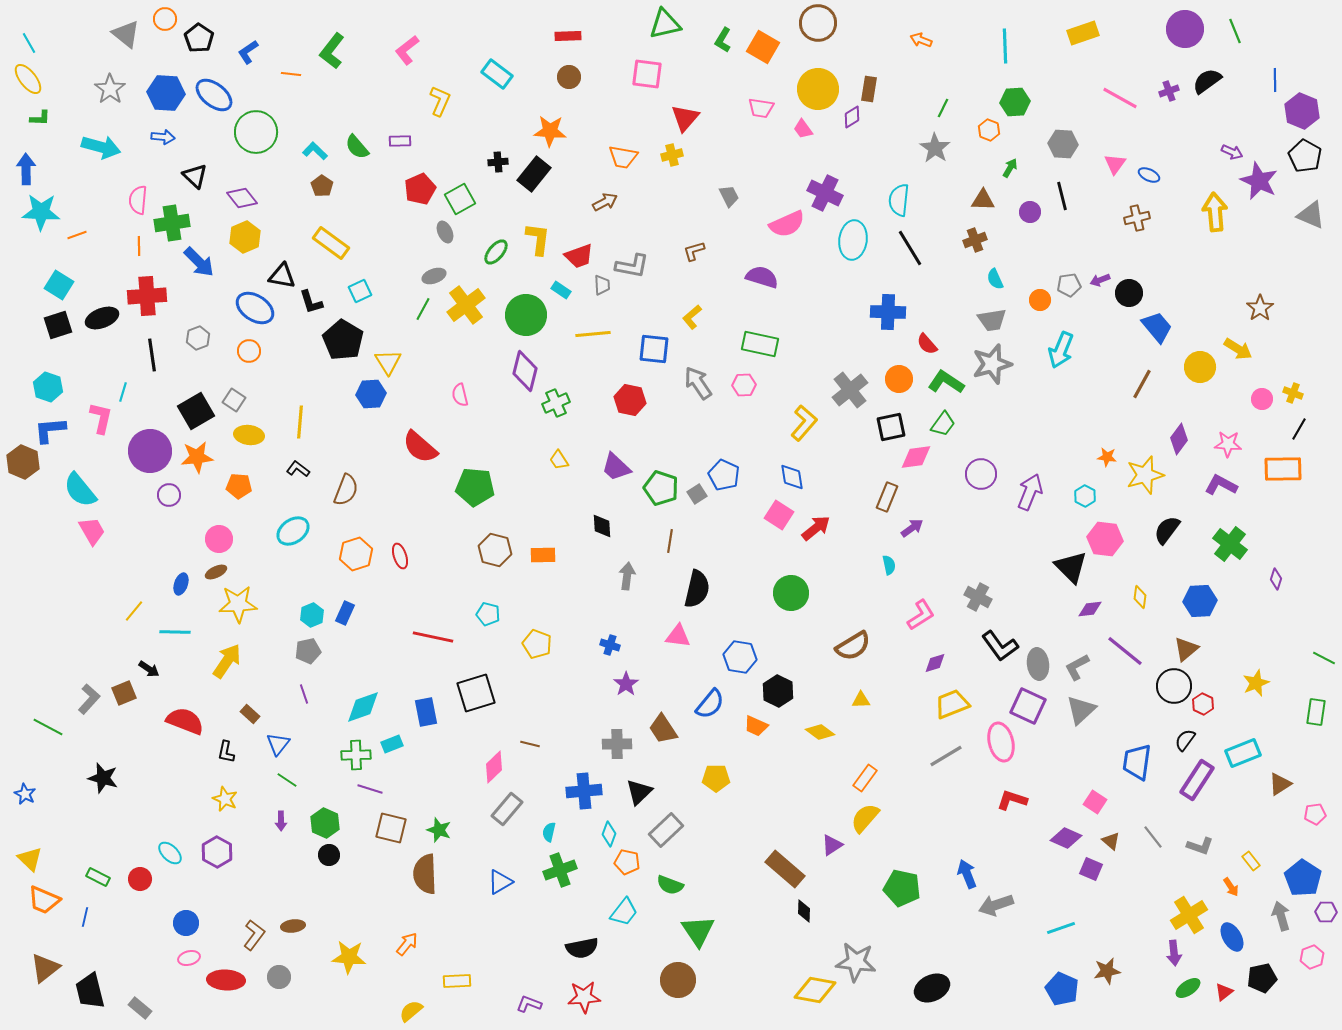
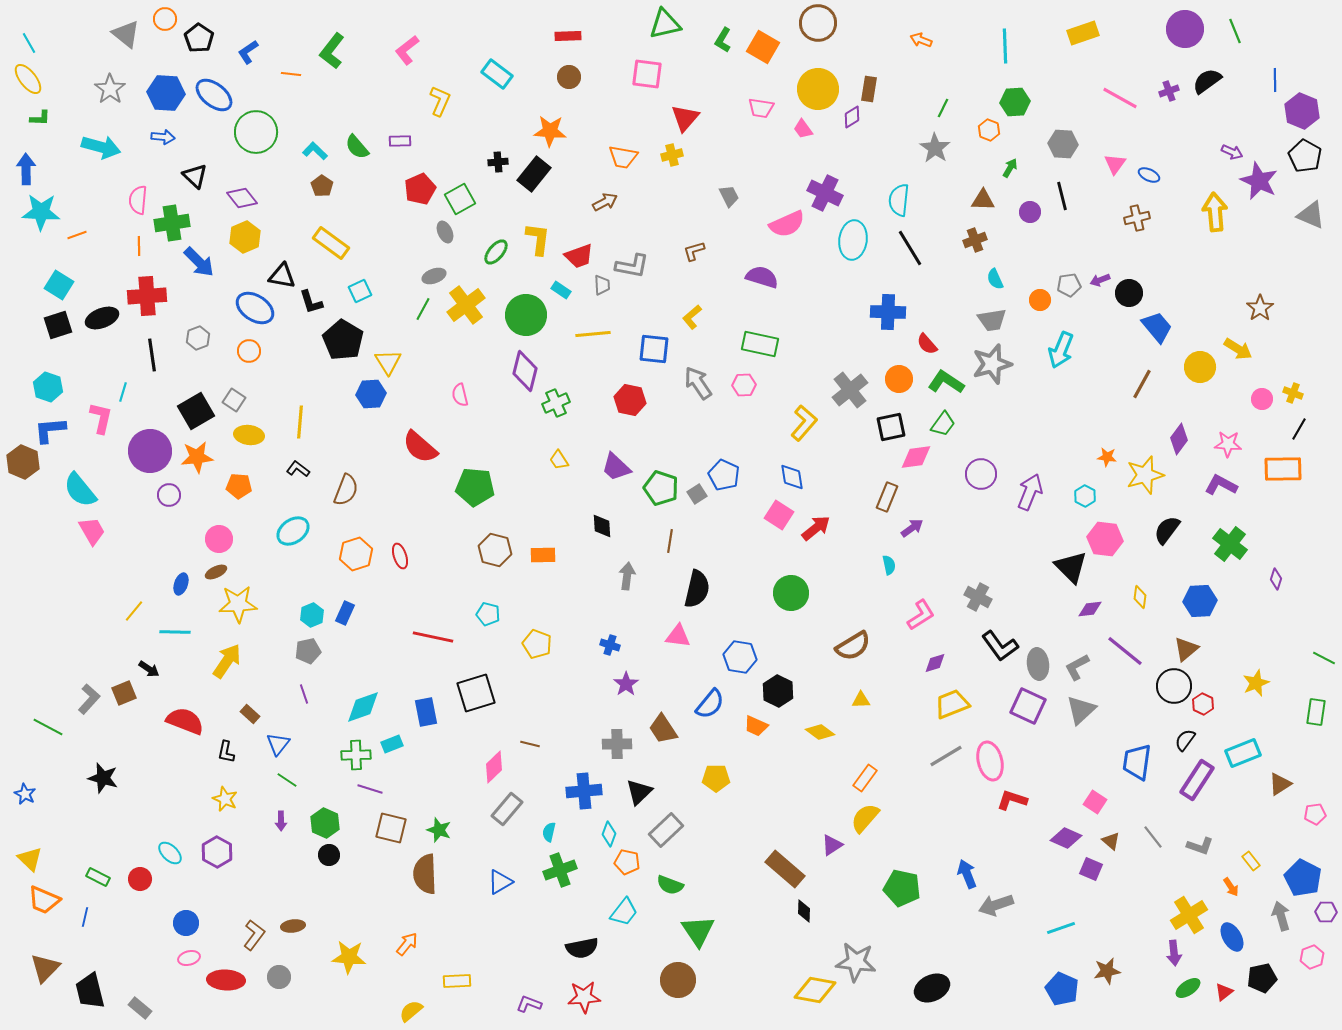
pink ellipse at (1001, 742): moved 11 px left, 19 px down
blue pentagon at (1303, 878): rotated 6 degrees counterclockwise
brown triangle at (45, 968): rotated 8 degrees counterclockwise
